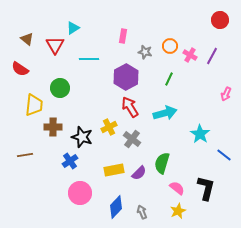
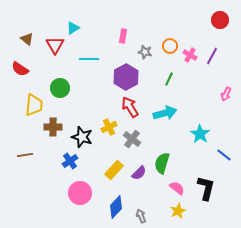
yellow rectangle: rotated 36 degrees counterclockwise
gray arrow: moved 1 px left, 4 px down
